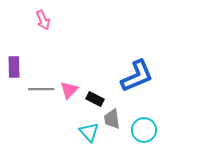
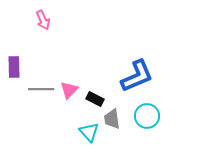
cyan circle: moved 3 px right, 14 px up
